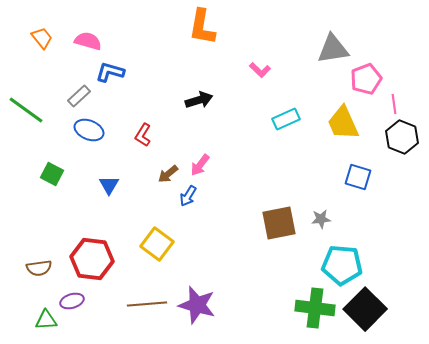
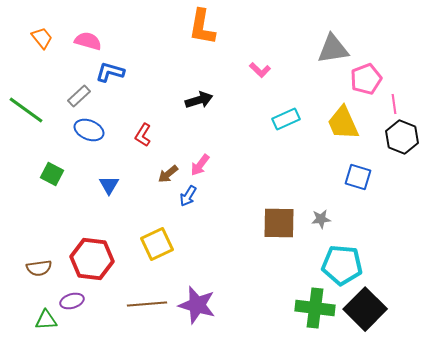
brown square: rotated 12 degrees clockwise
yellow square: rotated 28 degrees clockwise
